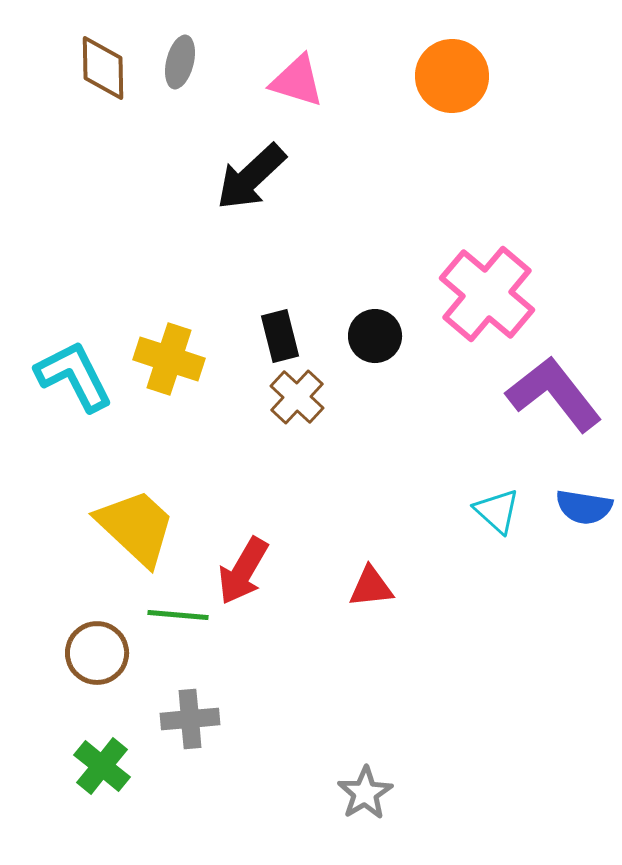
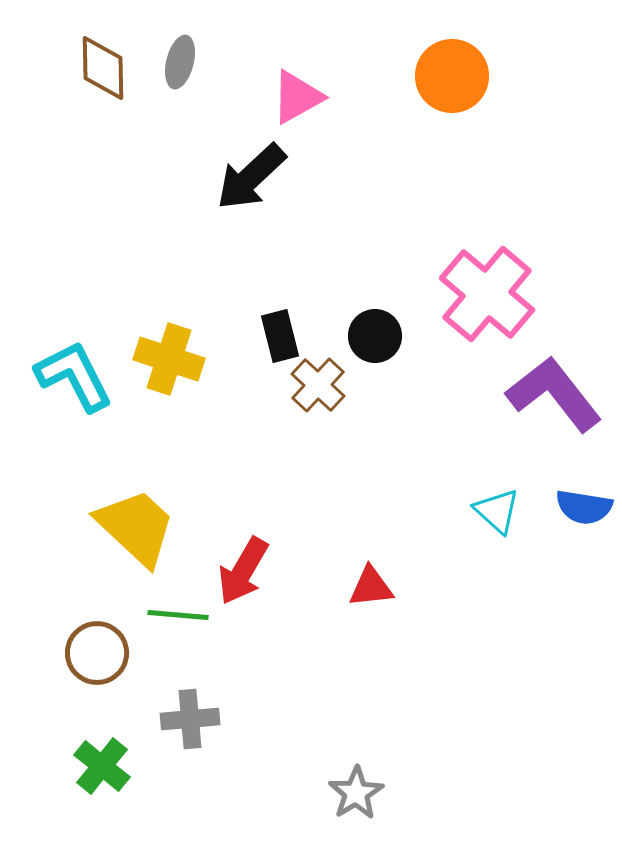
pink triangle: moved 16 px down; rotated 46 degrees counterclockwise
brown cross: moved 21 px right, 12 px up
gray star: moved 9 px left
